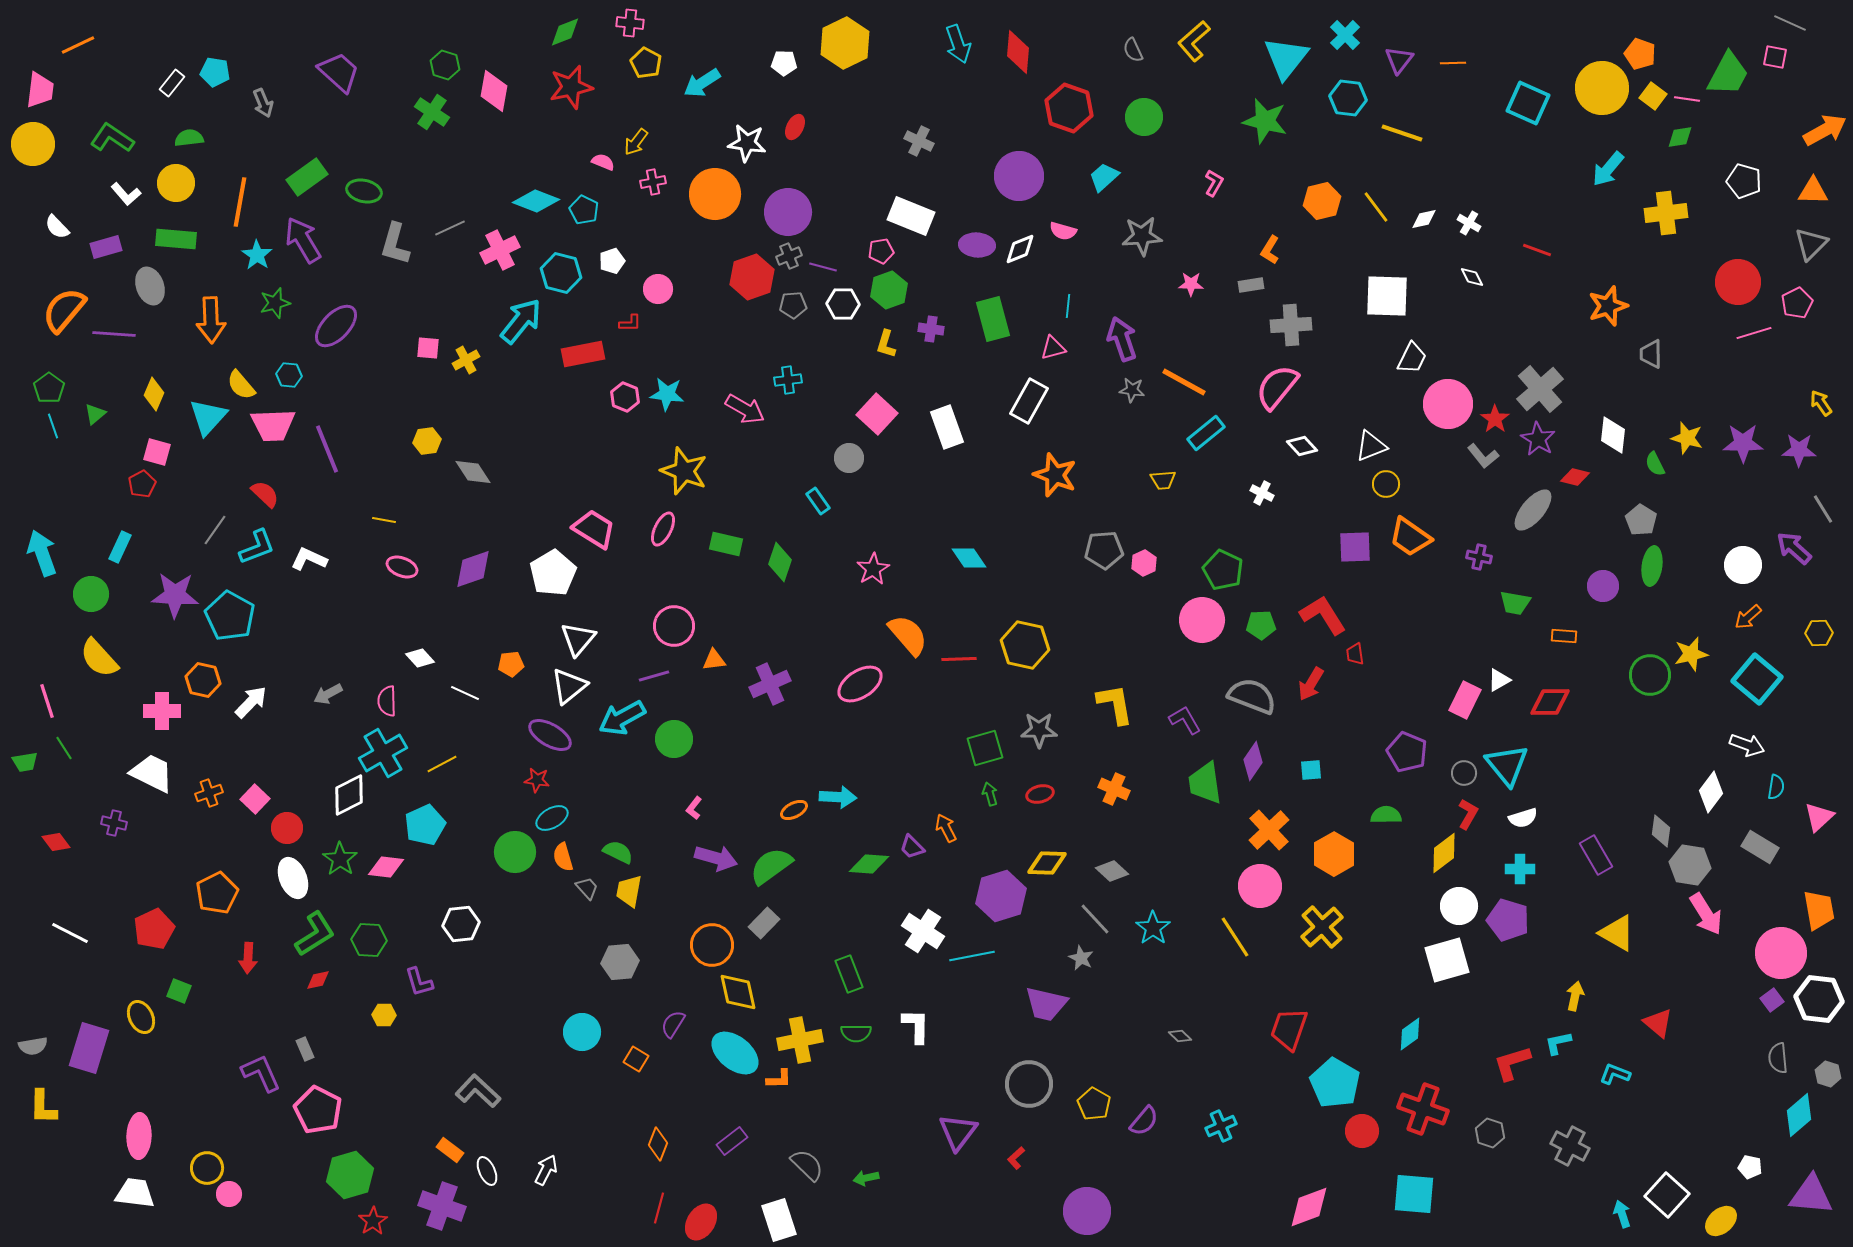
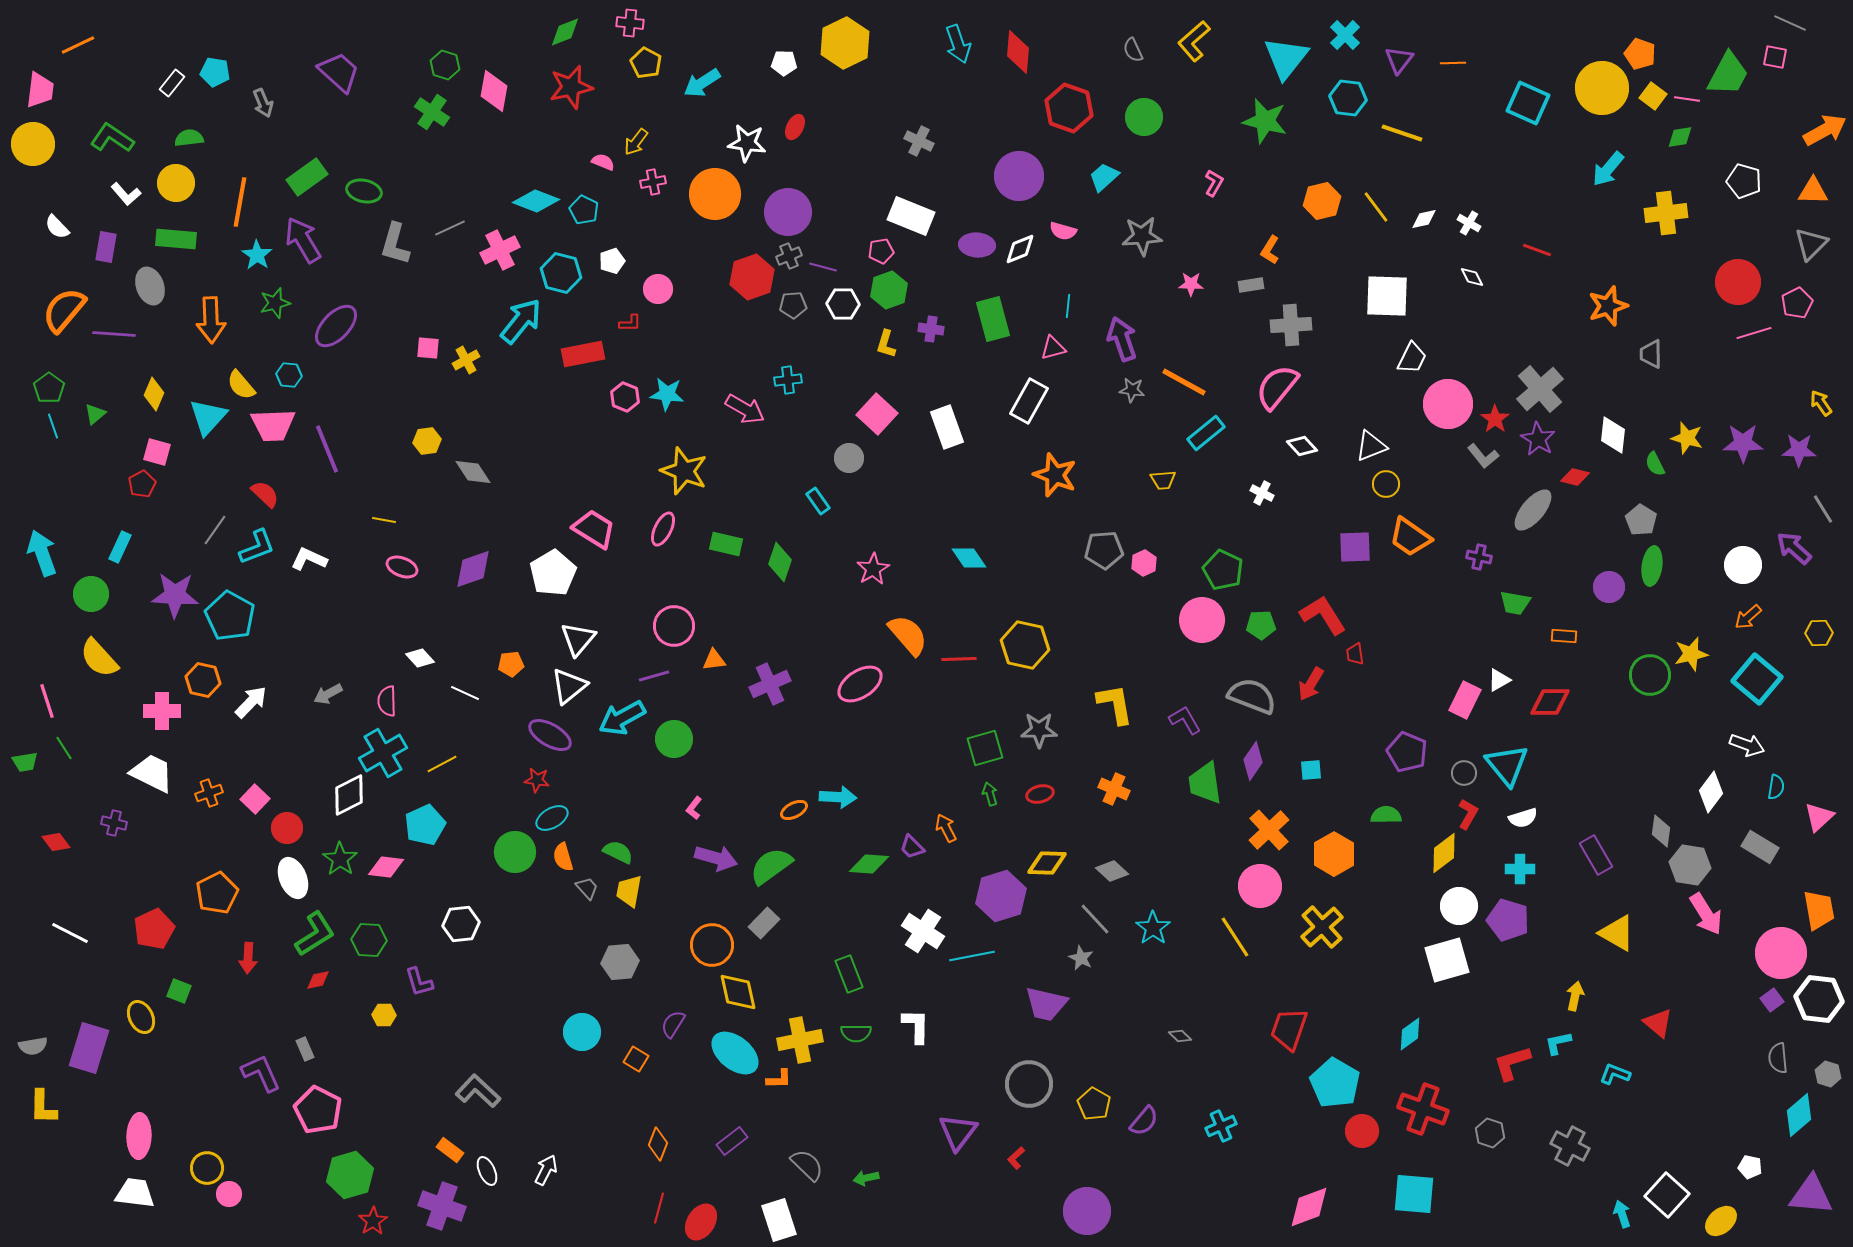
purple rectangle at (106, 247): rotated 64 degrees counterclockwise
purple circle at (1603, 586): moved 6 px right, 1 px down
